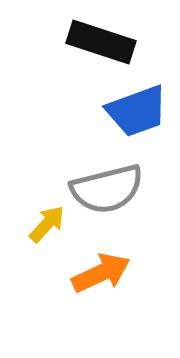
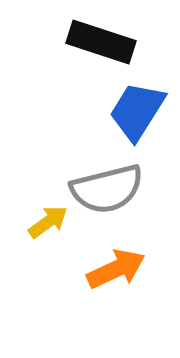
blue trapezoid: rotated 142 degrees clockwise
yellow arrow: moved 1 px right, 2 px up; rotated 12 degrees clockwise
orange arrow: moved 15 px right, 4 px up
